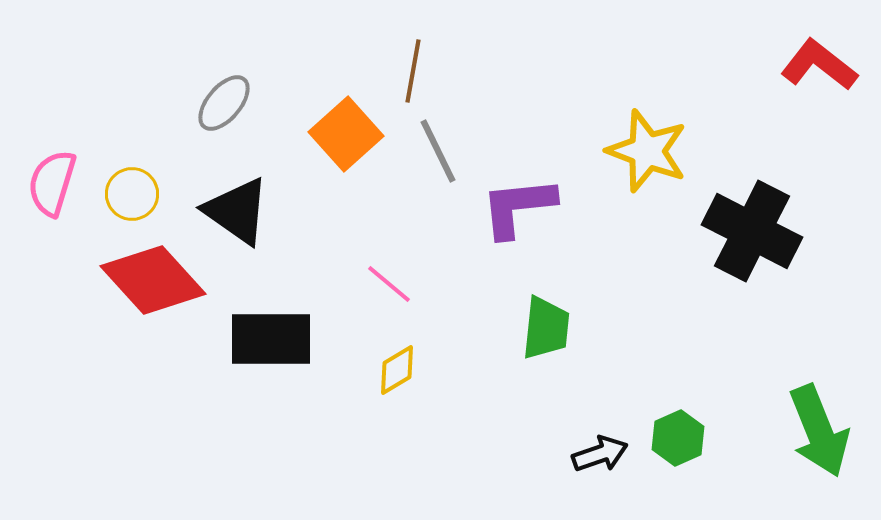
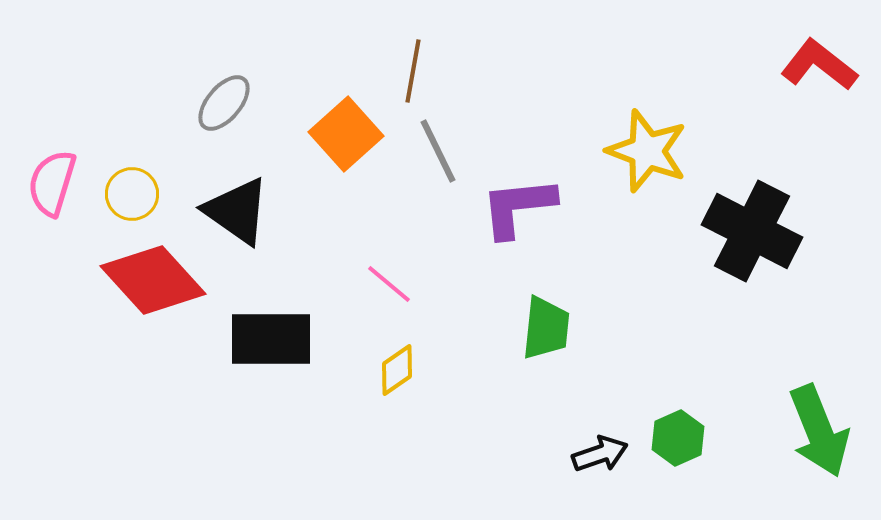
yellow diamond: rotated 4 degrees counterclockwise
